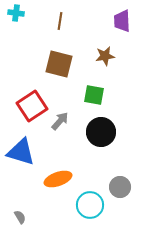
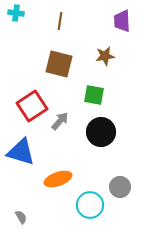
gray semicircle: moved 1 px right
